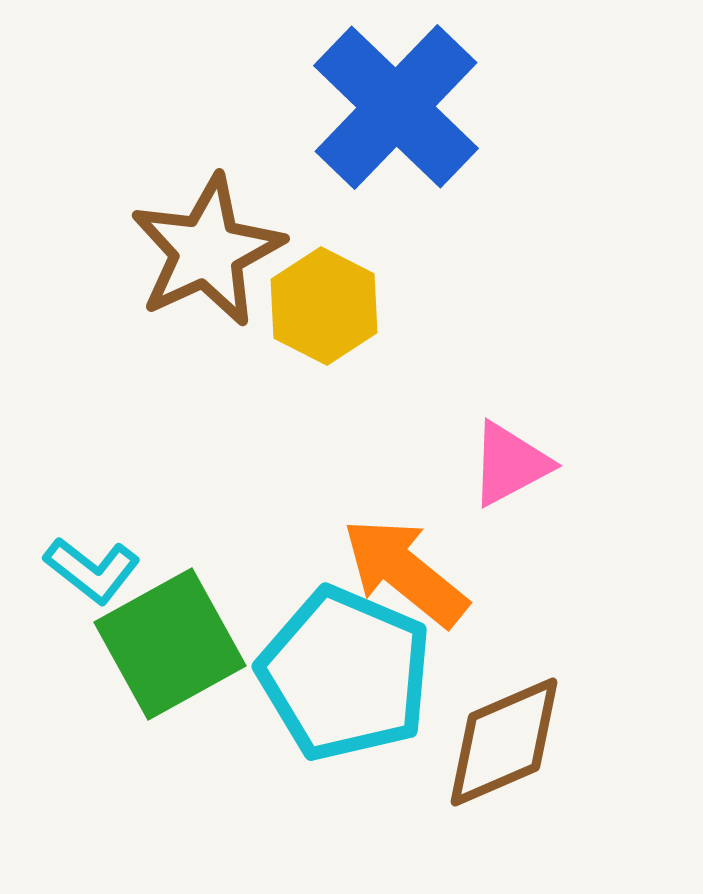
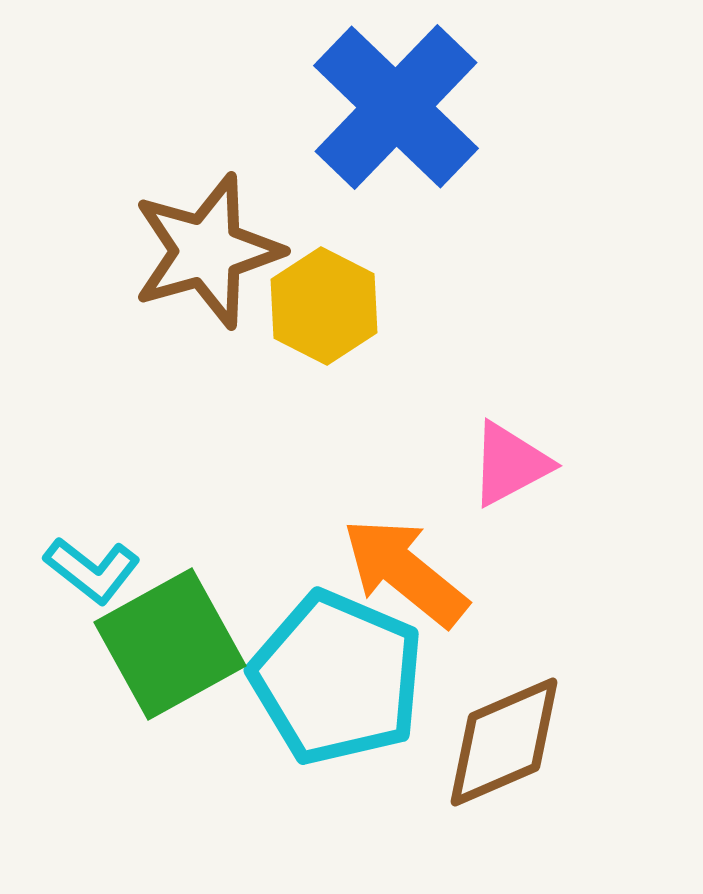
brown star: rotated 9 degrees clockwise
cyan pentagon: moved 8 px left, 4 px down
